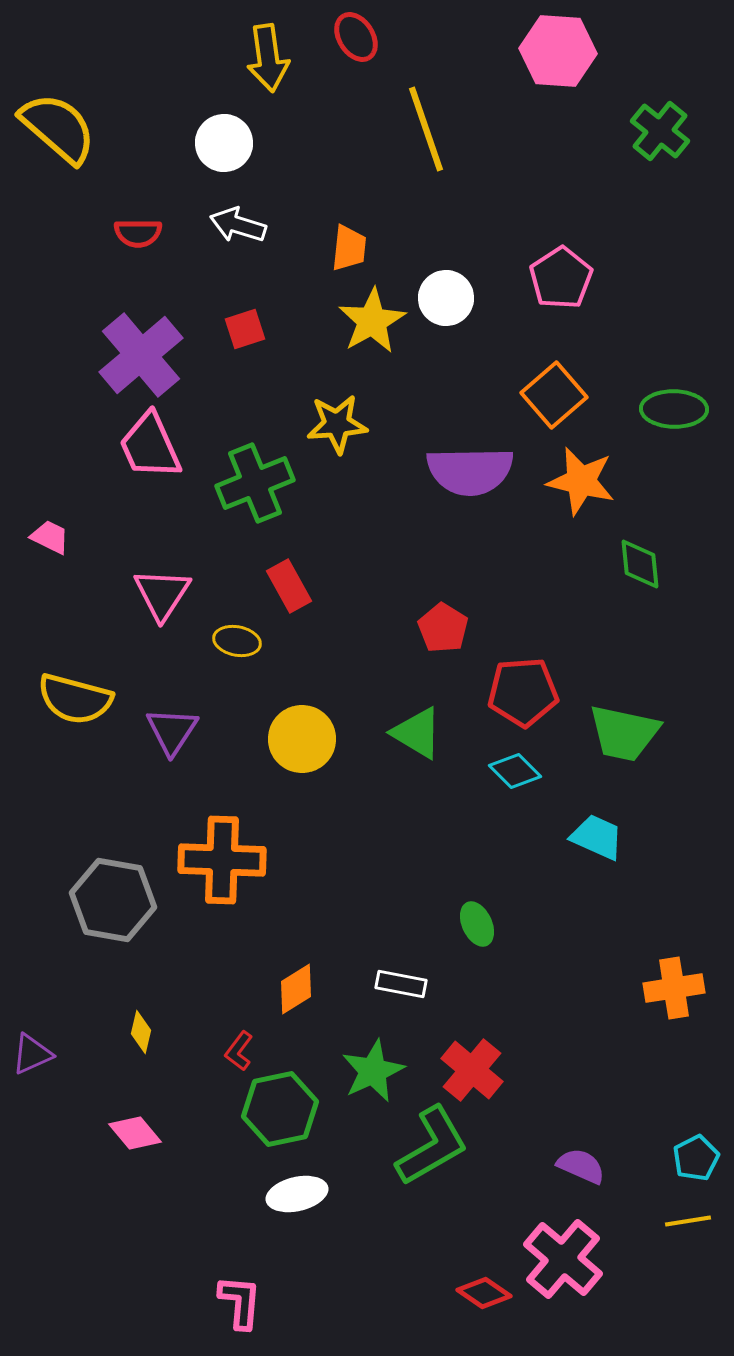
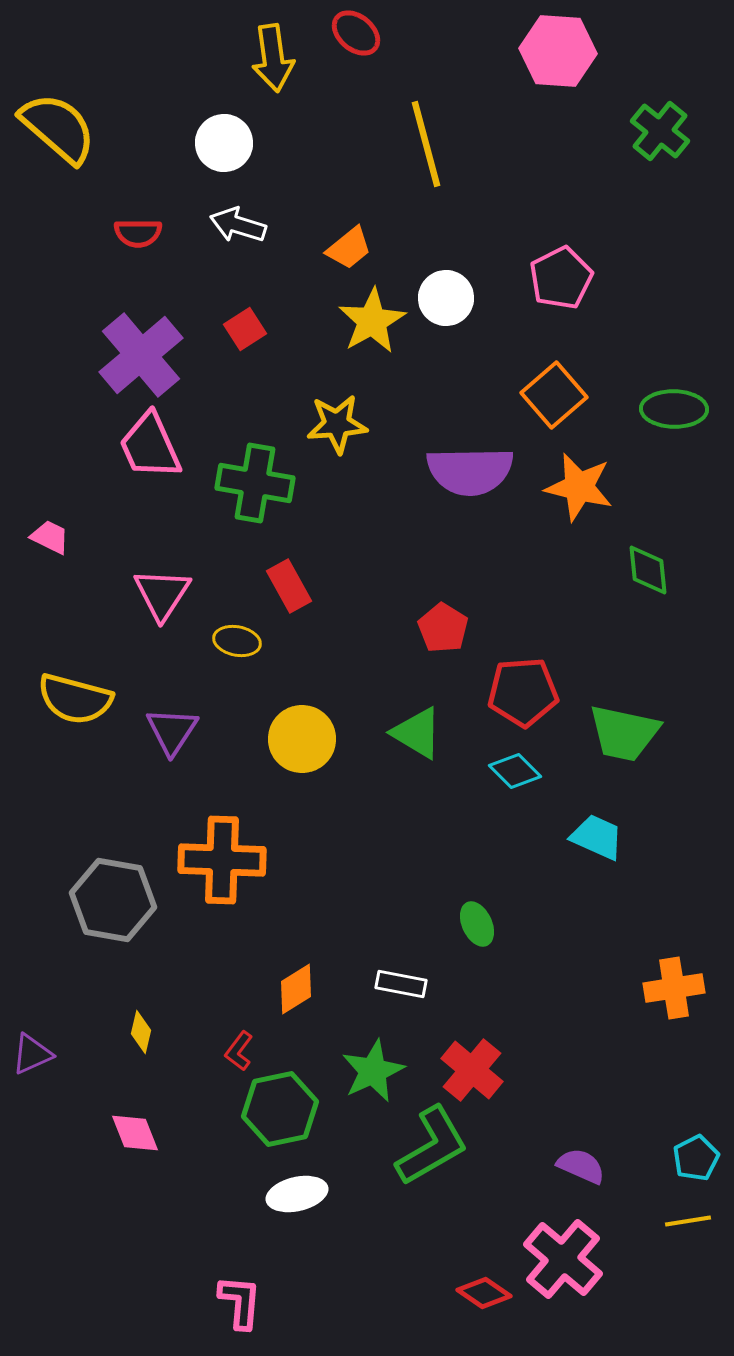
red ellipse at (356, 37): moved 4 px up; rotated 18 degrees counterclockwise
yellow arrow at (268, 58): moved 5 px right
yellow line at (426, 129): moved 15 px down; rotated 4 degrees clockwise
orange trapezoid at (349, 248): rotated 45 degrees clockwise
pink pentagon at (561, 278): rotated 6 degrees clockwise
red square at (245, 329): rotated 15 degrees counterclockwise
orange star at (581, 481): moved 2 px left, 6 px down
green cross at (255, 483): rotated 32 degrees clockwise
green diamond at (640, 564): moved 8 px right, 6 px down
pink diamond at (135, 1133): rotated 18 degrees clockwise
